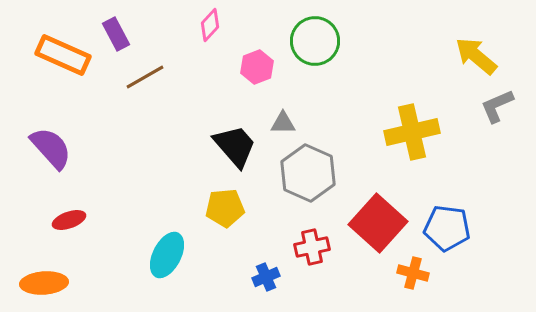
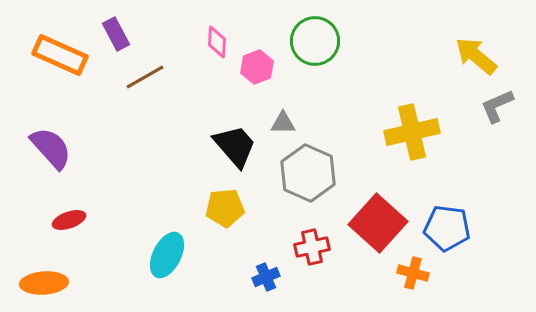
pink diamond: moved 7 px right, 17 px down; rotated 40 degrees counterclockwise
orange rectangle: moved 3 px left
